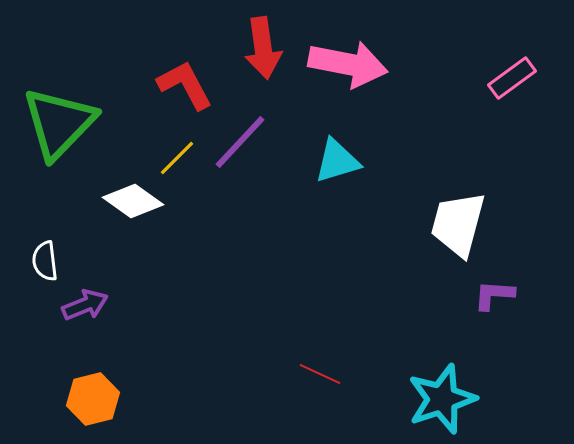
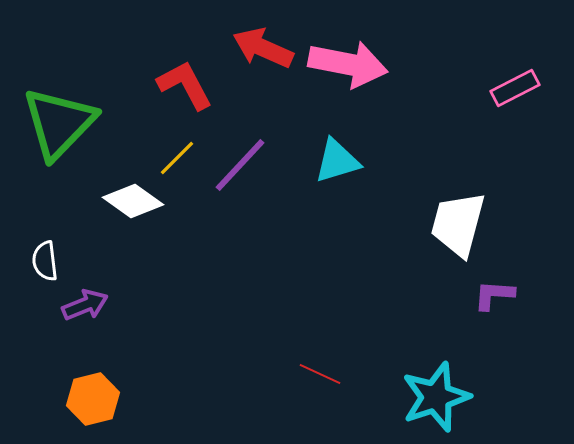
red arrow: rotated 122 degrees clockwise
pink rectangle: moved 3 px right, 10 px down; rotated 9 degrees clockwise
purple line: moved 23 px down
cyan star: moved 6 px left, 2 px up
